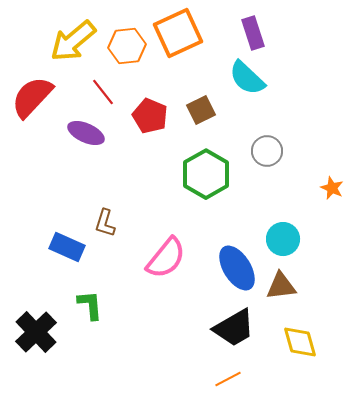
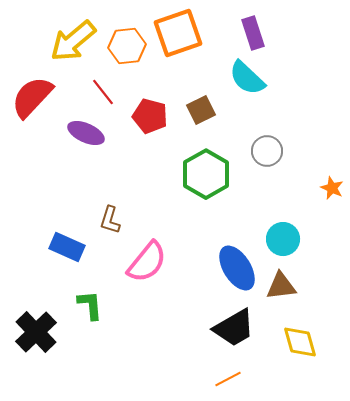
orange square: rotated 6 degrees clockwise
red pentagon: rotated 8 degrees counterclockwise
brown L-shape: moved 5 px right, 3 px up
pink semicircle: moved 19 px left, 4 px down
